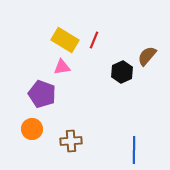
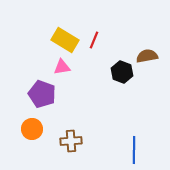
brown semicircle: rotated 40 degrees clockwise
black hexagon: rotated 15 degrees counterclockwise
